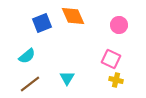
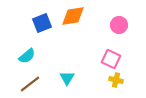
orange diamond: rotated 75 degrees counterclockwise
